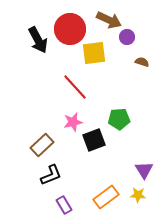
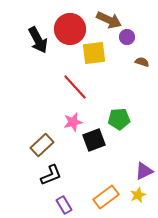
purple triangle: moved 1 px down; rotated 36 degrees clockwise
yellow star: rotated 28 degrees counterclockwise
